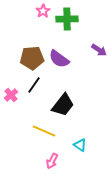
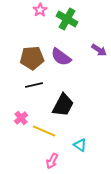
pink star: moved 3 px left, 1 px up
green cross: rotated 30 degrees clockwise
purple semicircle: moved 2 px right, 2 px up
black line: rotated 42 degrees clockwise
pink cross: moved 10 px right, 23 px down
black trapezoid: rotated 10 degrees counterclockwise
